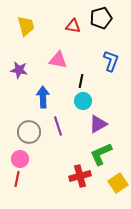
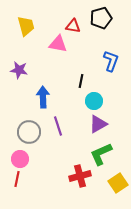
pink triangle: moved 16 px up
cyan circle: moved 11 px right
